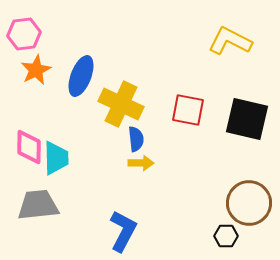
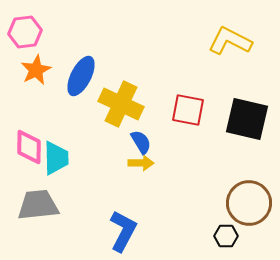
pink hexagon: moved 1 px right, 2 px up
blue ellipse: rotated 6 degrees clockwise
blue semicircle: moved 5 px right, 3 px down; rotated 25 degrees counterclockwise
